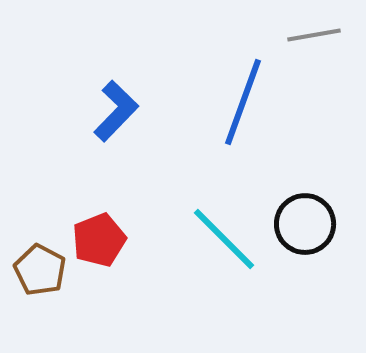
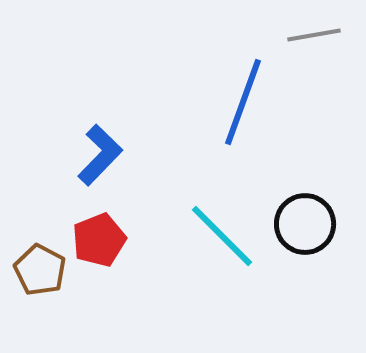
blue L-shape: moved 16 px left, 44 px down
cyan line: moved 2 px left, 3 px up
